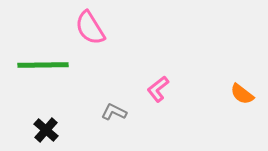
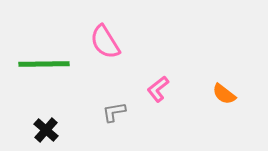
pink semicircle: moved 15 px right, 14 px down
green line: moved 1 px right, 1 px up
orange semicircle: moved 18 px left
gray L-shape: rotated 35 degrees counterclockwise
